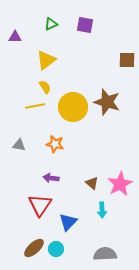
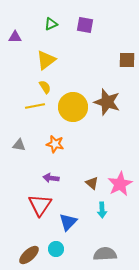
brown ellipse: moved 5 px left, 7 px down
